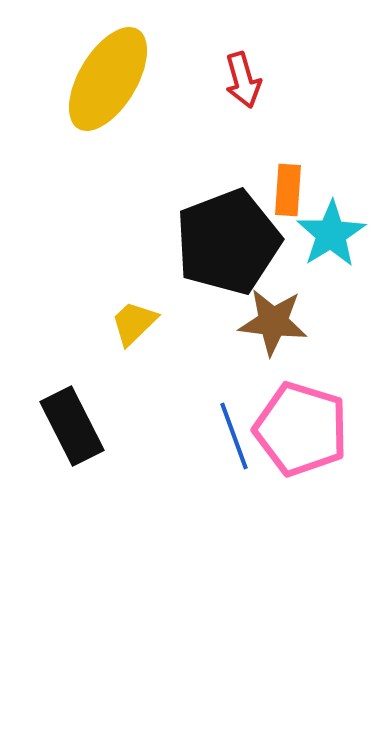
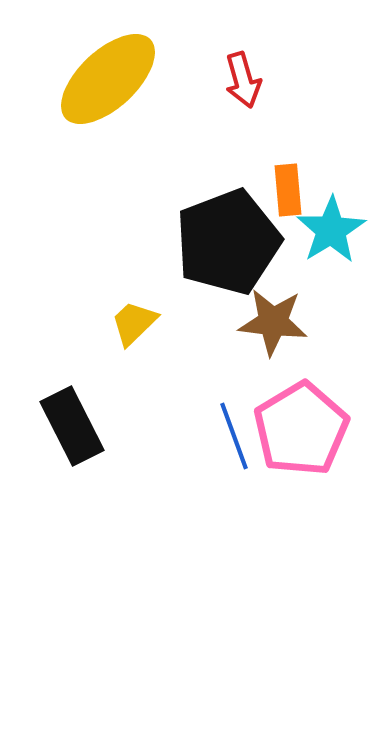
yellow ellipse: rotated 16 degrees clockwise
orange rectangle: rotated 9 degrees counterclockwise
cyan star: moved 4 px up
pink pentagon: rotated 24 degrees clockwise
